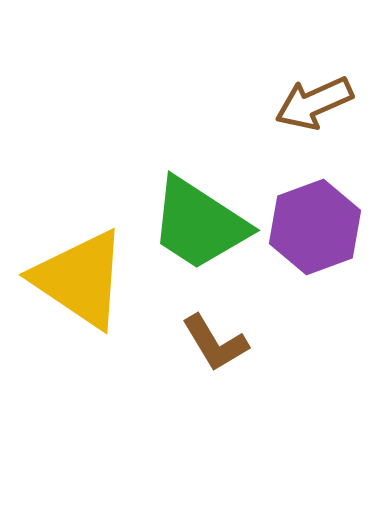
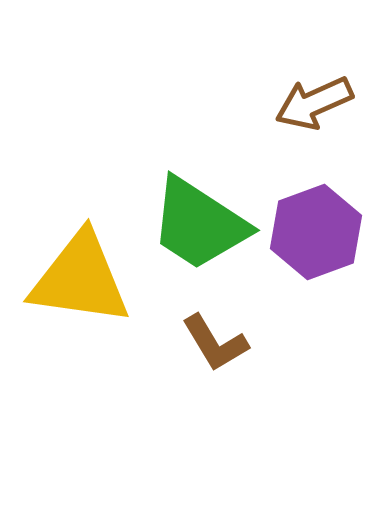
purple hexagon: moved 1 px right, 5 px down
yellow triangle: rotated 26 degrees counterclockwise
